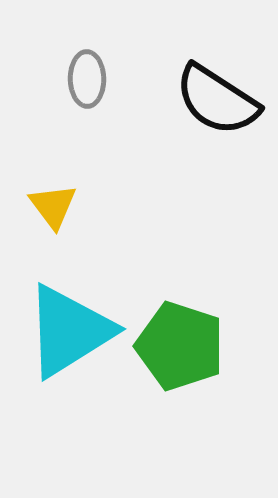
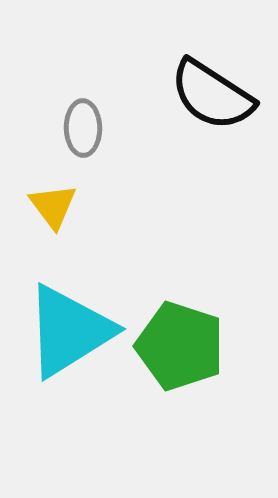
gray ellipse: moved 4 px left, 49 px down
black semicircle: moved 5 px left, 5 px up
